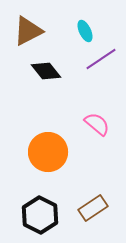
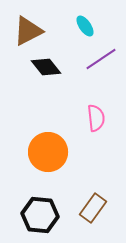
cyan ellipse: moved 5 px up; rotated 10 degrees counterclockwise
black diamond: moved 4 px up
pink semicircle: moved 1 px left, 6 px up; rotated 44 degrees clockwise
brown rectangle: rotated 20 degrees counterclockwise
black hexagon: rotated 21 degrees counterclockwise
